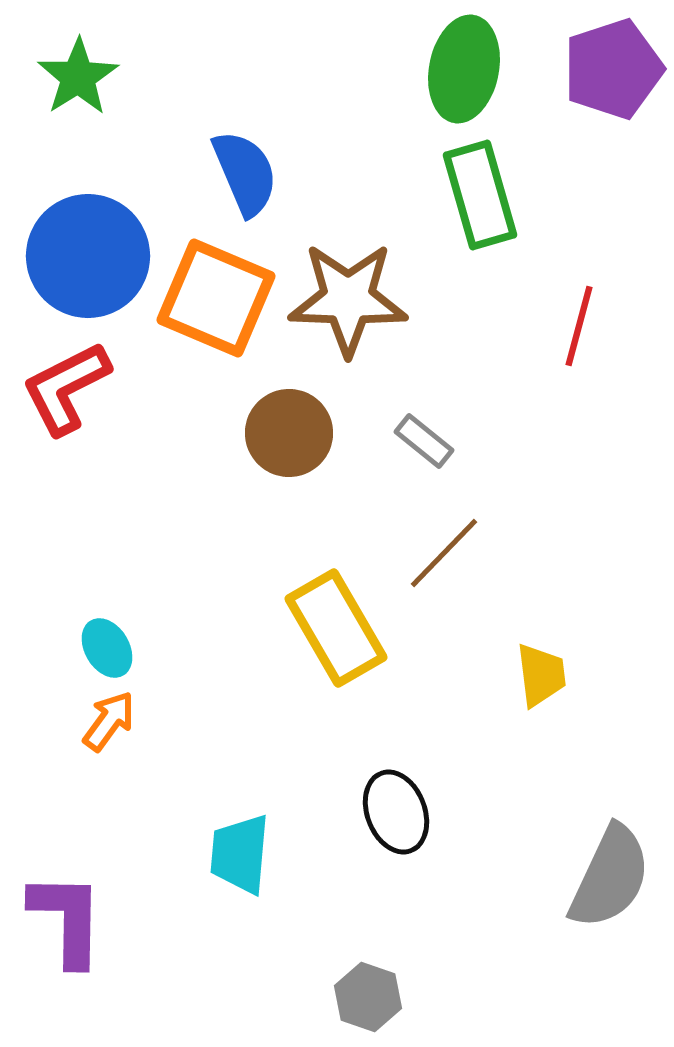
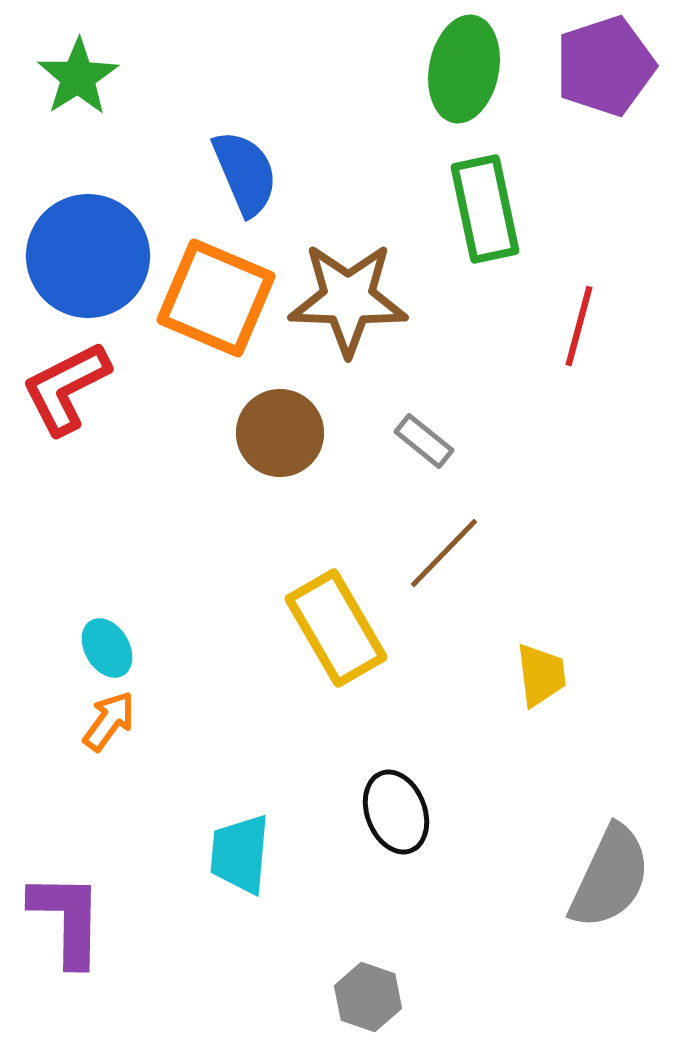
purple pentagon: moved 8 px left, 3 px up
green rectangle: moved 5 px right, 14 px down; rotated 4 degrees clockwise
brown circle: moved 9 px left
